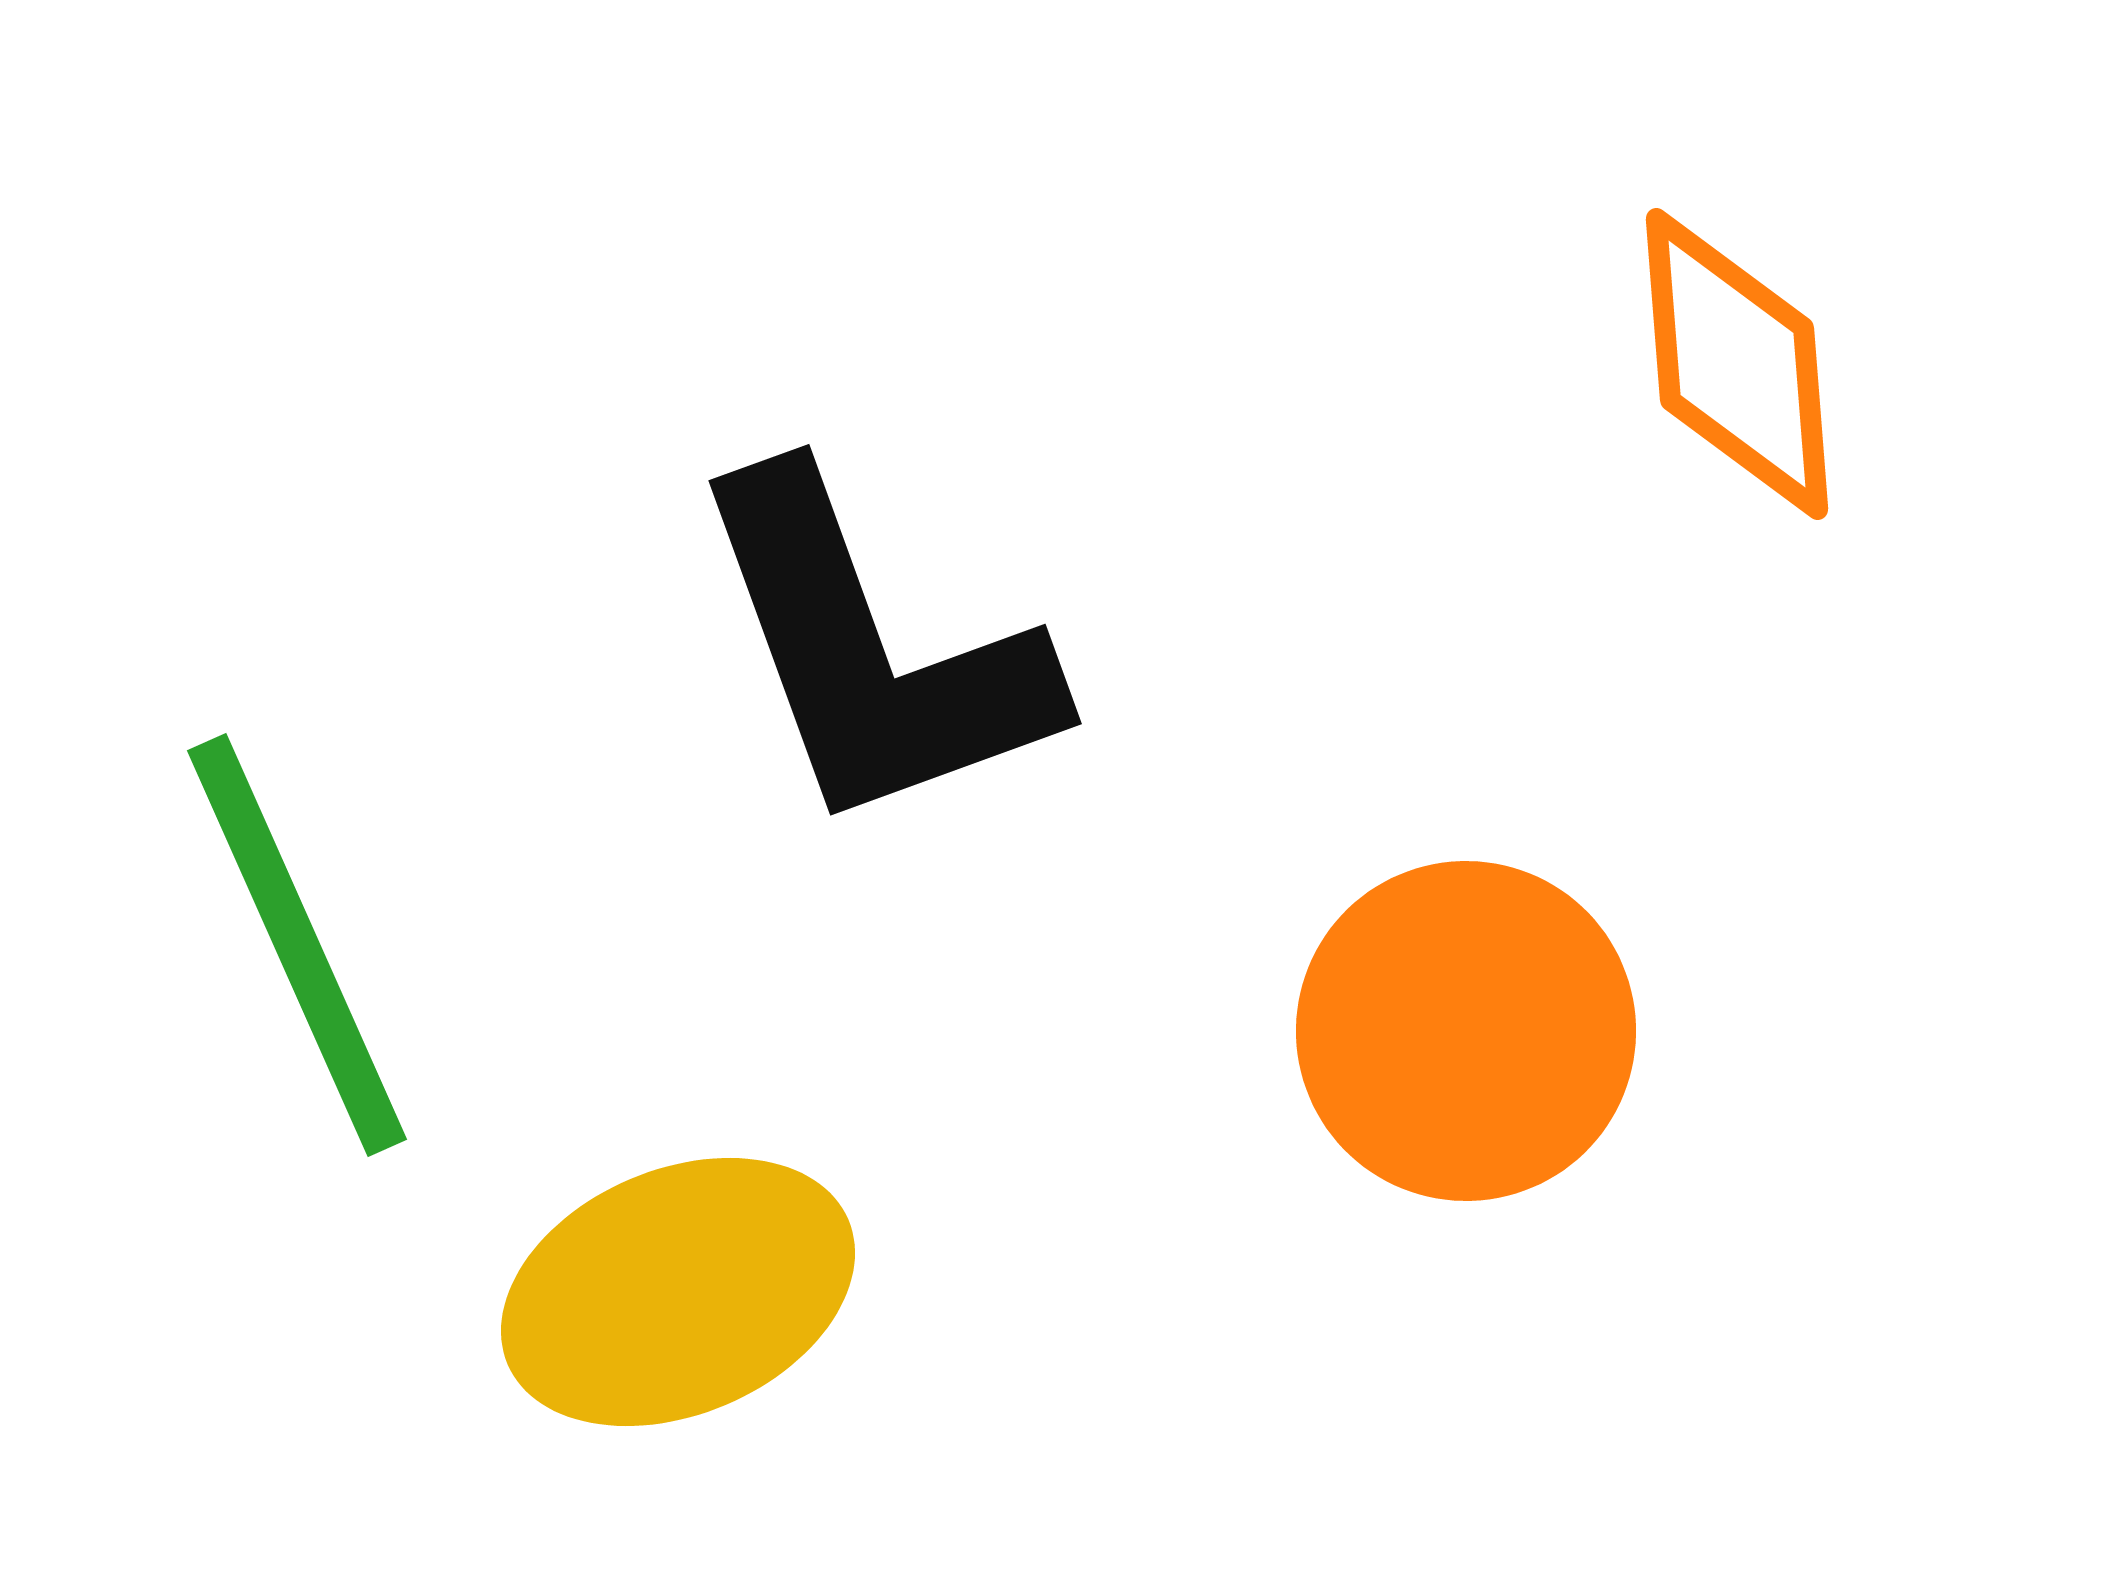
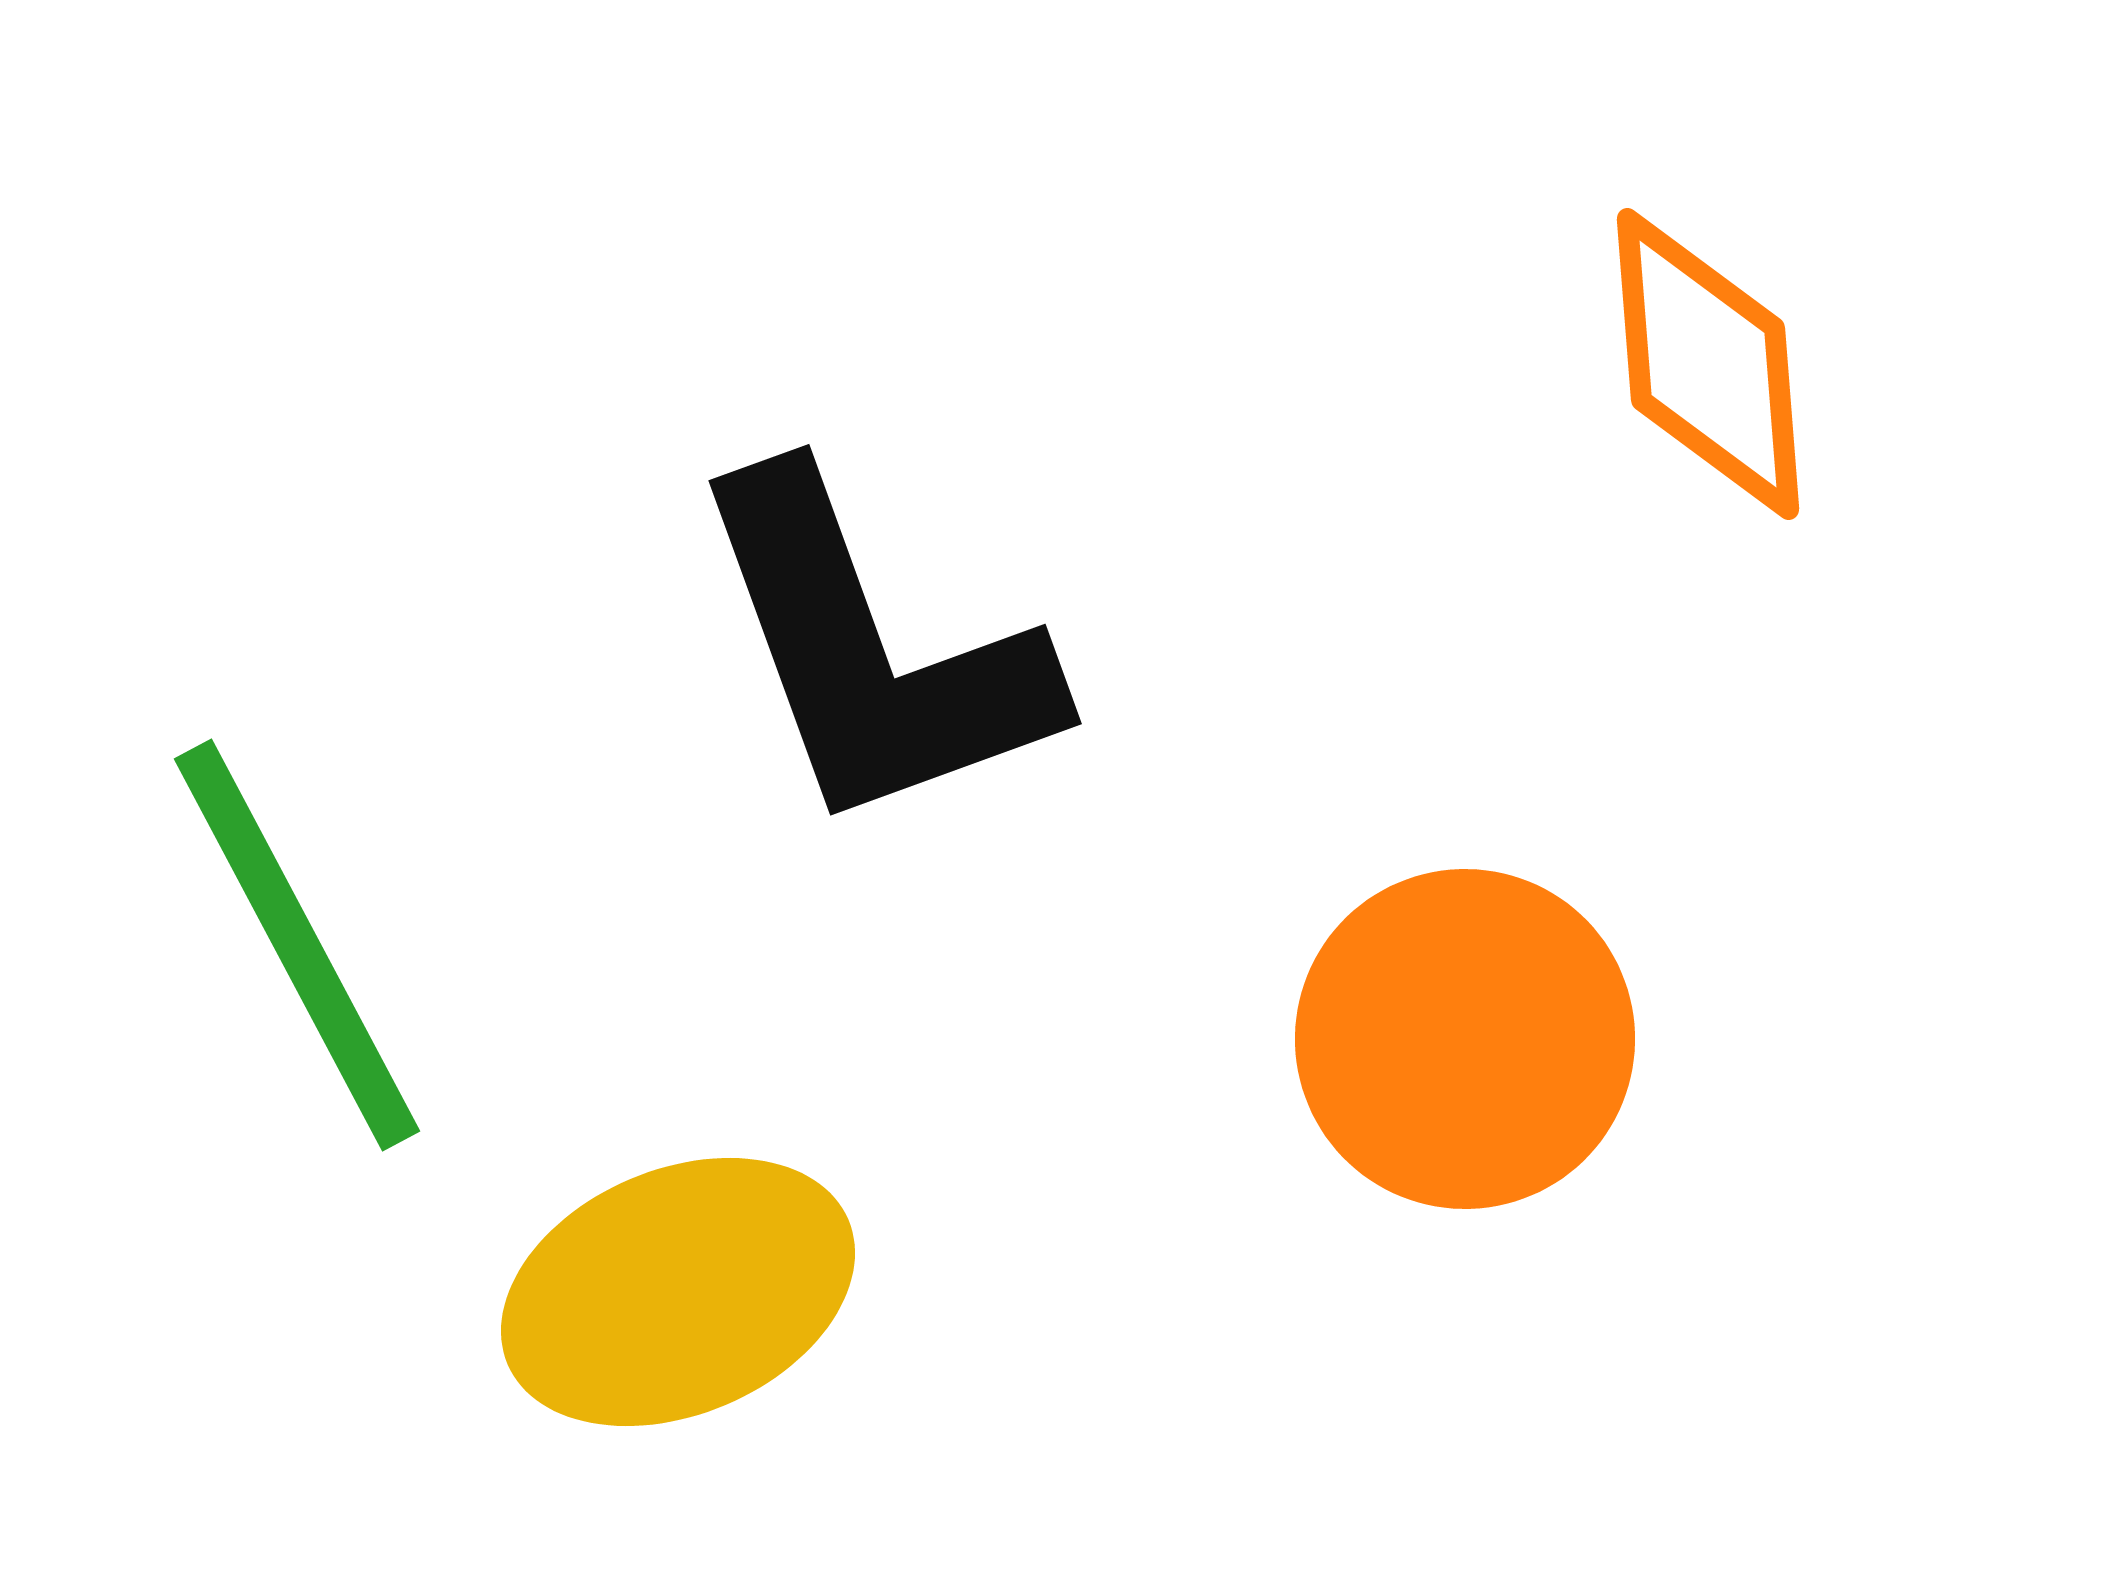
orange diamond: moved 29 px left
green line: rotated 4 degrees counterclockwise
orange circle: moved 1 px left, 8 px down
